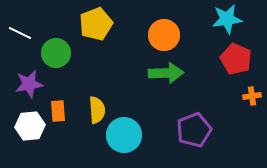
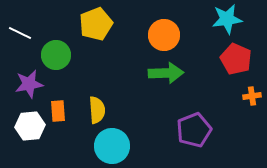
green circle: moved 2 px down
cyan circle: moved 12 px left, 11 px down
